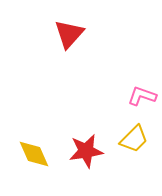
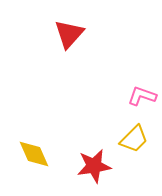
red star: moved 8 px right, 15 px down
